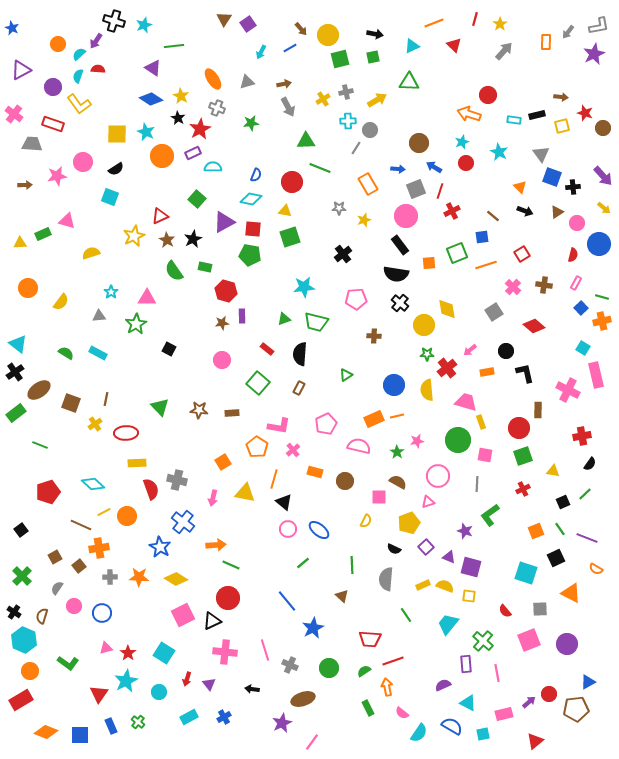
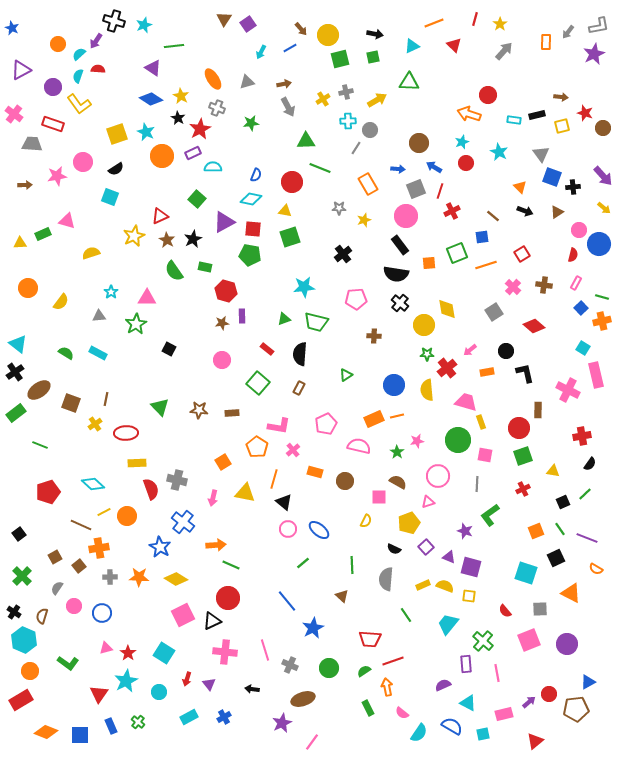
yellow square at (117, 134): rotated 20 degrees counterclockwise
pink circle at (577, 223): moved 2 px right, 7 px down
black square at (21, 530): moved 2 px left, 4 px down
